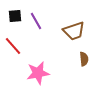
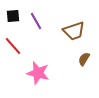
black square: moved 2 px left
brown semicircle: rotated 144 degrees counterclockwise
pink star: rotated 25 degrees clockwise
